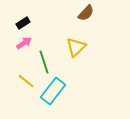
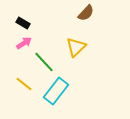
black rectangle: rotated 64 degrees clockwise
green line: rotated 25 degrees counterclockwise
yellow line: moved 2 px left, 3 px down
cyan rectangle: moved 3 px right
